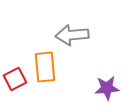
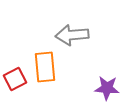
purple star: rotated 10 degrees clockwise
